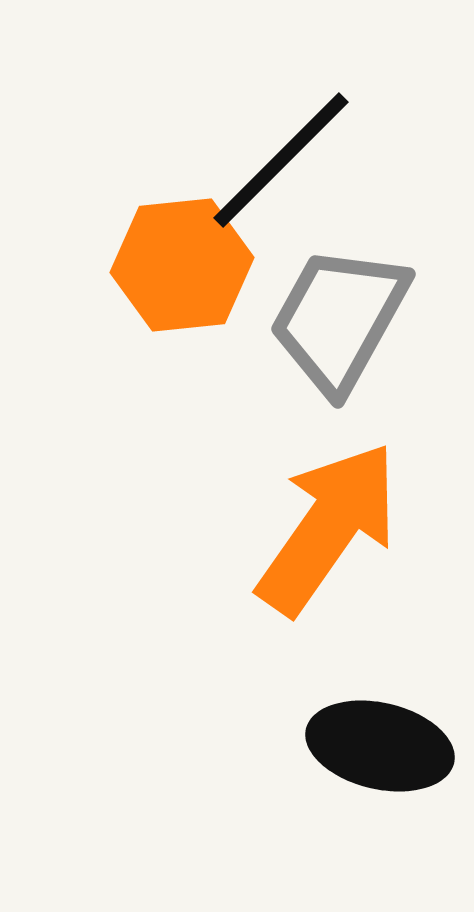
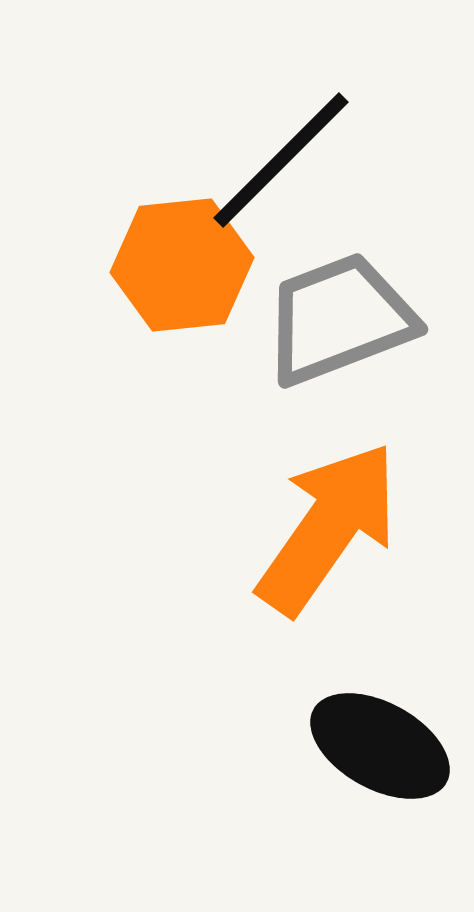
gray trapezoid: rotated 40 degrees clockwise
black ellipse: rotated 16 degrees clockwise
